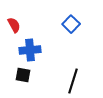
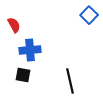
blue square: moved 18 px right, 9 px up
black line: moved 3 px left; rotated 30 degrees counterclockwise
